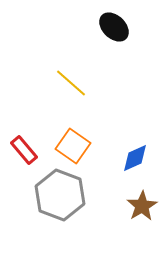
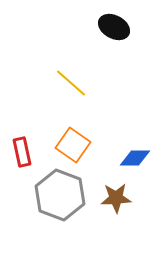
black ellipse: rotated 16 degrees counterclockwise
orange square: moved 1 px up
red rectangle: moved 2 px left, 2 px down; rotated 28 degrees clockwise
blue diamond: rotated 24 degrees clockwise
brown star: moved 26 px left, 8 px up; rotated 28 degrees clockwise
